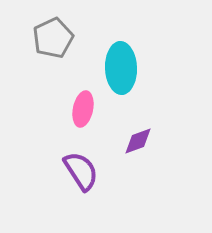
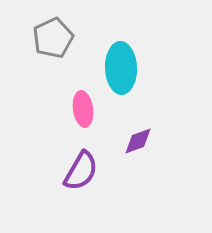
pink ellipse: rotated 20 degrees counterclockwise
purple semicircle: rotated 63 degrees clockwise
